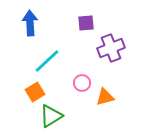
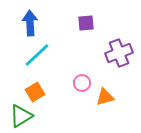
purple cross: moved 8 px right, 5 px down
cyan line: moved 10 px left, 6 px up
green triangle: moved 30 px left
